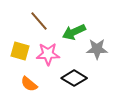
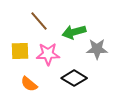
green arrow: rotated 10 degrees clockwise
yellow square: rotated 18 degrees counterclockwise
